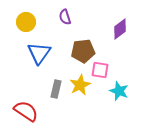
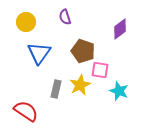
brown pentagon: rotated 25 degrees clockwise
